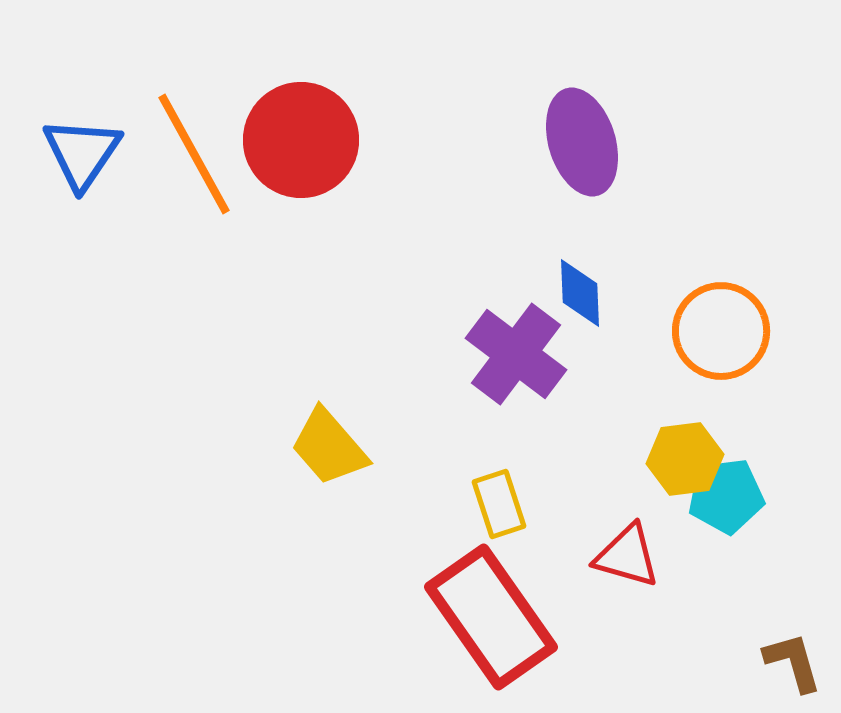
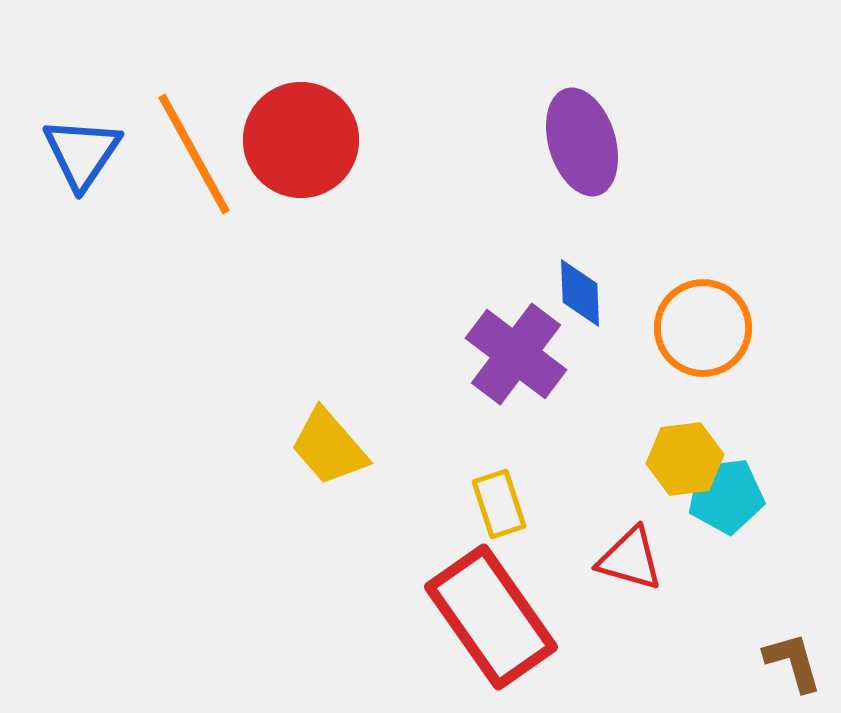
orange circle: moved 18 px left, 3 px up
red triangle: moved 3 px right, 3 px down
